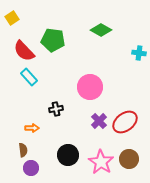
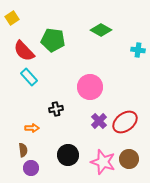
cyan cross: moved 1 px left, 3 px up
pink star: moved 2 px right; rotated 15 degrees counterclockwise
